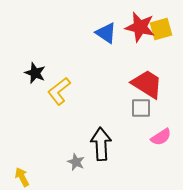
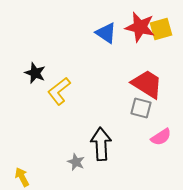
gray square: rotated 15 degrees clockwise
